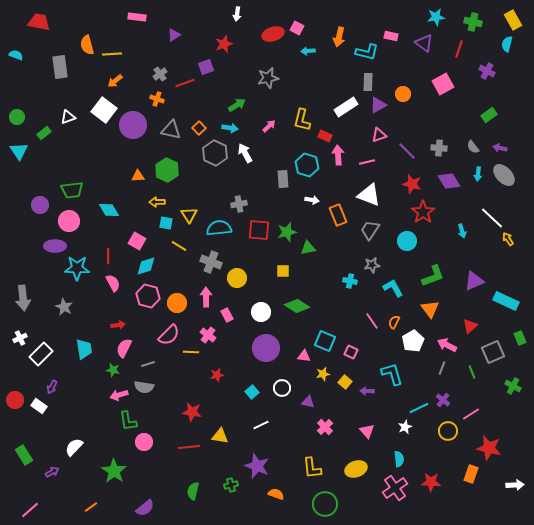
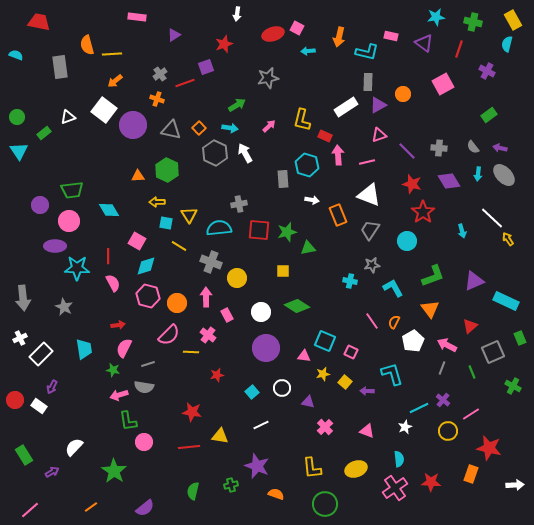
pink triangle at (367, 431): rotated 28 degrees counterclockwise
